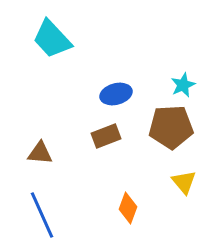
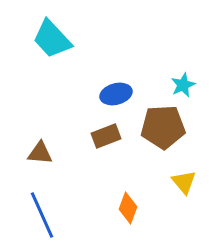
brown pentagon: moved 8 px left
